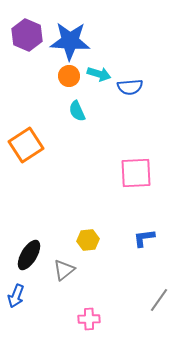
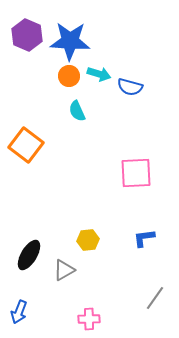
blue semicircle: rotated 20 degrees clockwise
orange square: rotated 20 degrees counterclockwise
gray triangle: rotated 10 degrees clockwise
blue arrow: moved 3 px right, 16 px down
gray line: moved 4 px left, 2 px up
